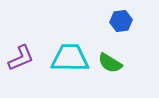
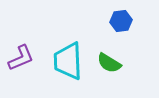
cyan trapezoid: moved 2 px left, 3 px down; rotated 93 degrees counterclockwise
green semicircle: moved 1 px left
